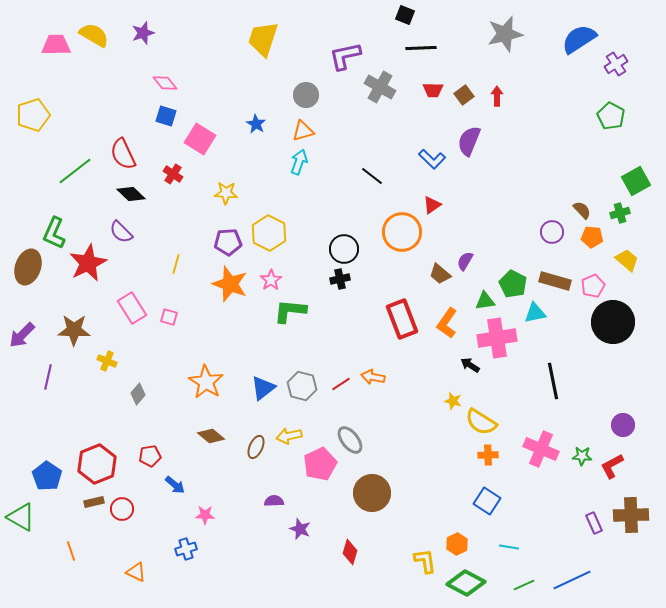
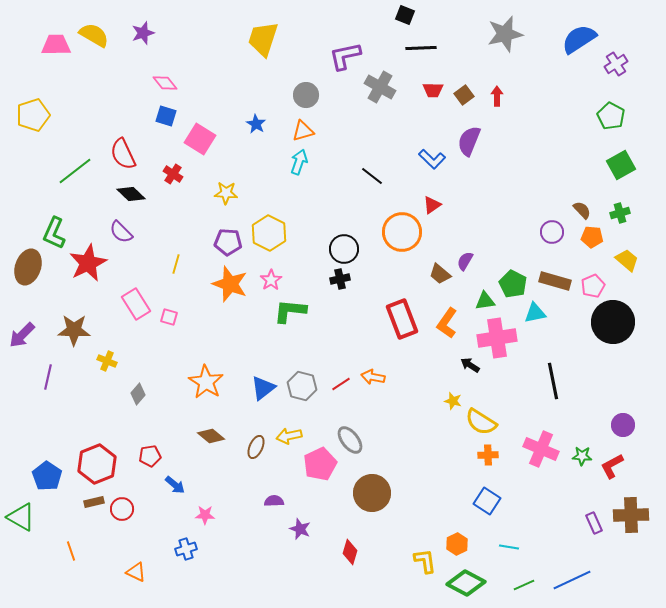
green square at (636, 181): moved 15 px left, 16 px up
purple pentagon at (228, 242): rotated 8 degrees clockwise
pink rectangle at (132, 308): moved 4 px right, 4 px up
